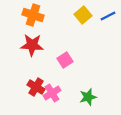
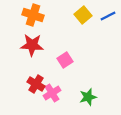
red cross: moved 3 px up
